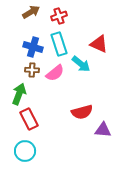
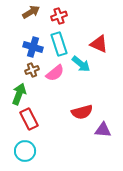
brown cross: rotated 24 degrees counterclockwise
